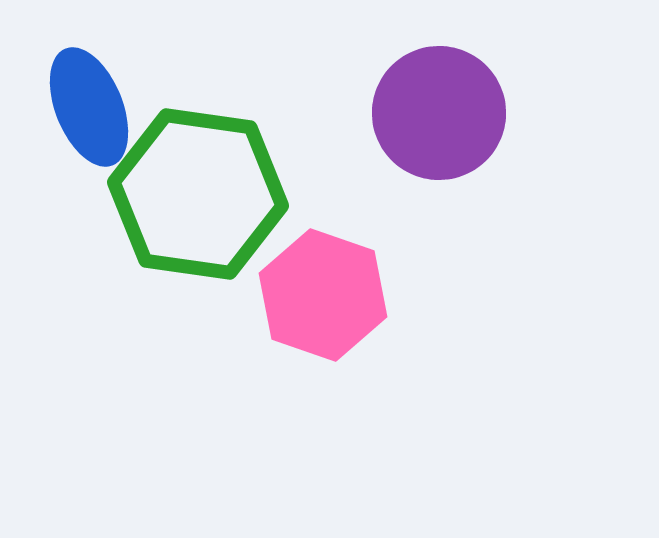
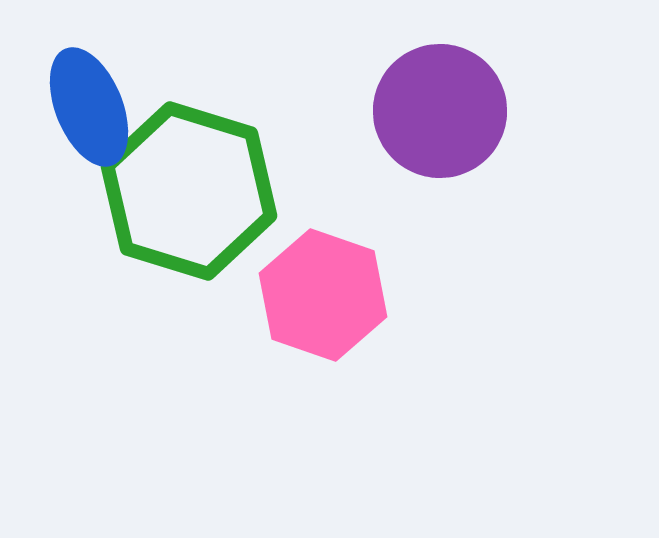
purple circle: moved 1 px right, 2 px up
green hexagon: moved 9 px left, 3 px up; rotated 9 degrees clockwise
